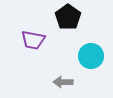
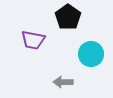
cyan circle: moved 2 px up
